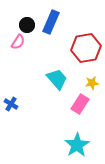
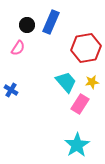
pink semicircle: moved 6 px down
cyan trapezoid: moved 9 px right, 3 px down
yellow star: moved 1 px up
blue cross: moved 14 px up
